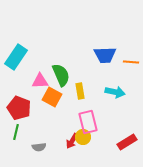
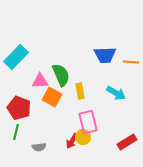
cyan rectangle: rotated 10 degrees clockwise
cyan arrow: moved 1 px right, 1 px down; rotated 18 degrees clockwise
